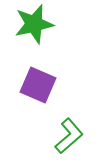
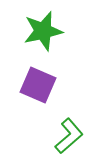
green star: moved 9 px right, 7 px down
